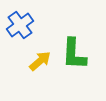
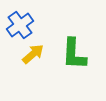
yellow arrow: moved 7 px left, 7 px up
